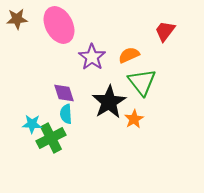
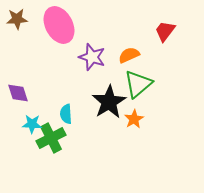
purple star: rotated 16 degrees counterclockwise
green triangle: moved 4 px left, 2 px down; rotated 28 degrees clockwise
purple diamond: moved 46 px left
